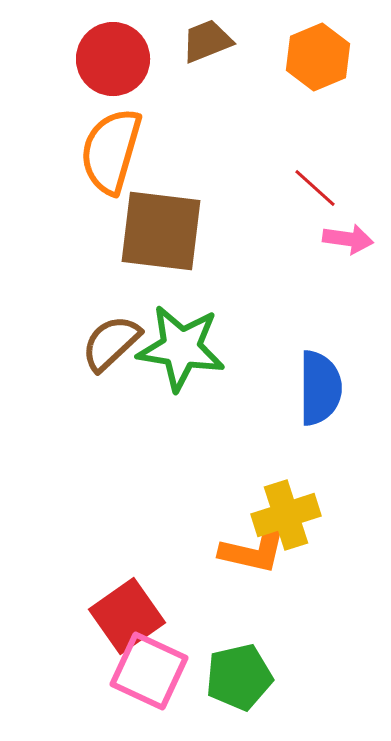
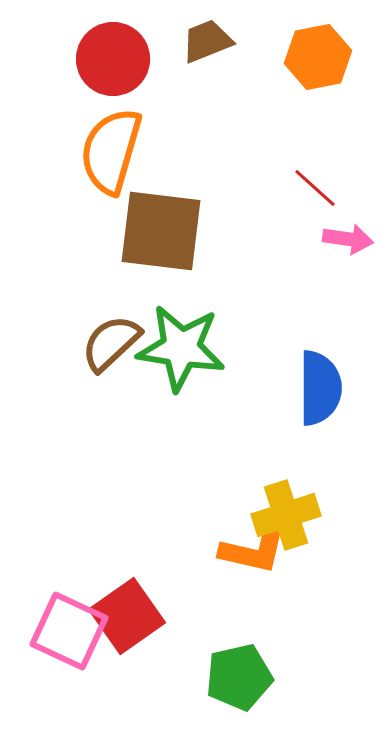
orange hexagon: rotated 12 degrees clockwise
pink square: moved 80 px left, 40 px up
